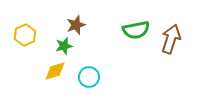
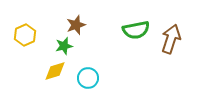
cyan circle: moved 1 px left, 1 px down
